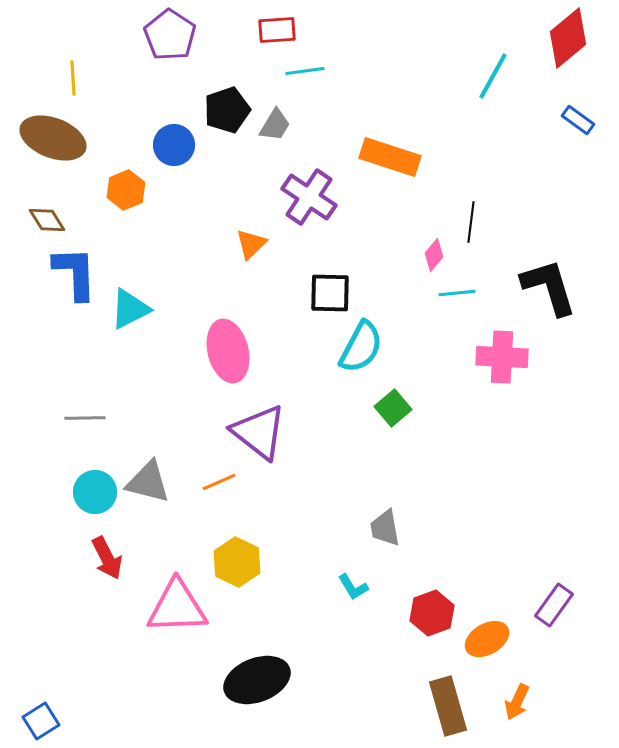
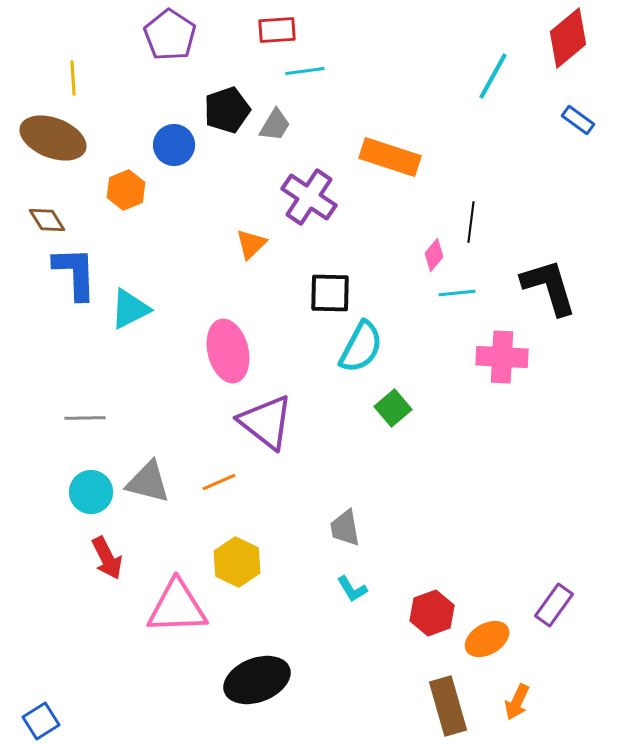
purple triangle at (259, 432): moved 7 px right, 10 px up
cyan circle at (95, 492): moved 4 px left
gray trapezoid at (385, 528): moved 40 px left
cyan L-shape at (353, 587): moved 1 px left, 2 px down
